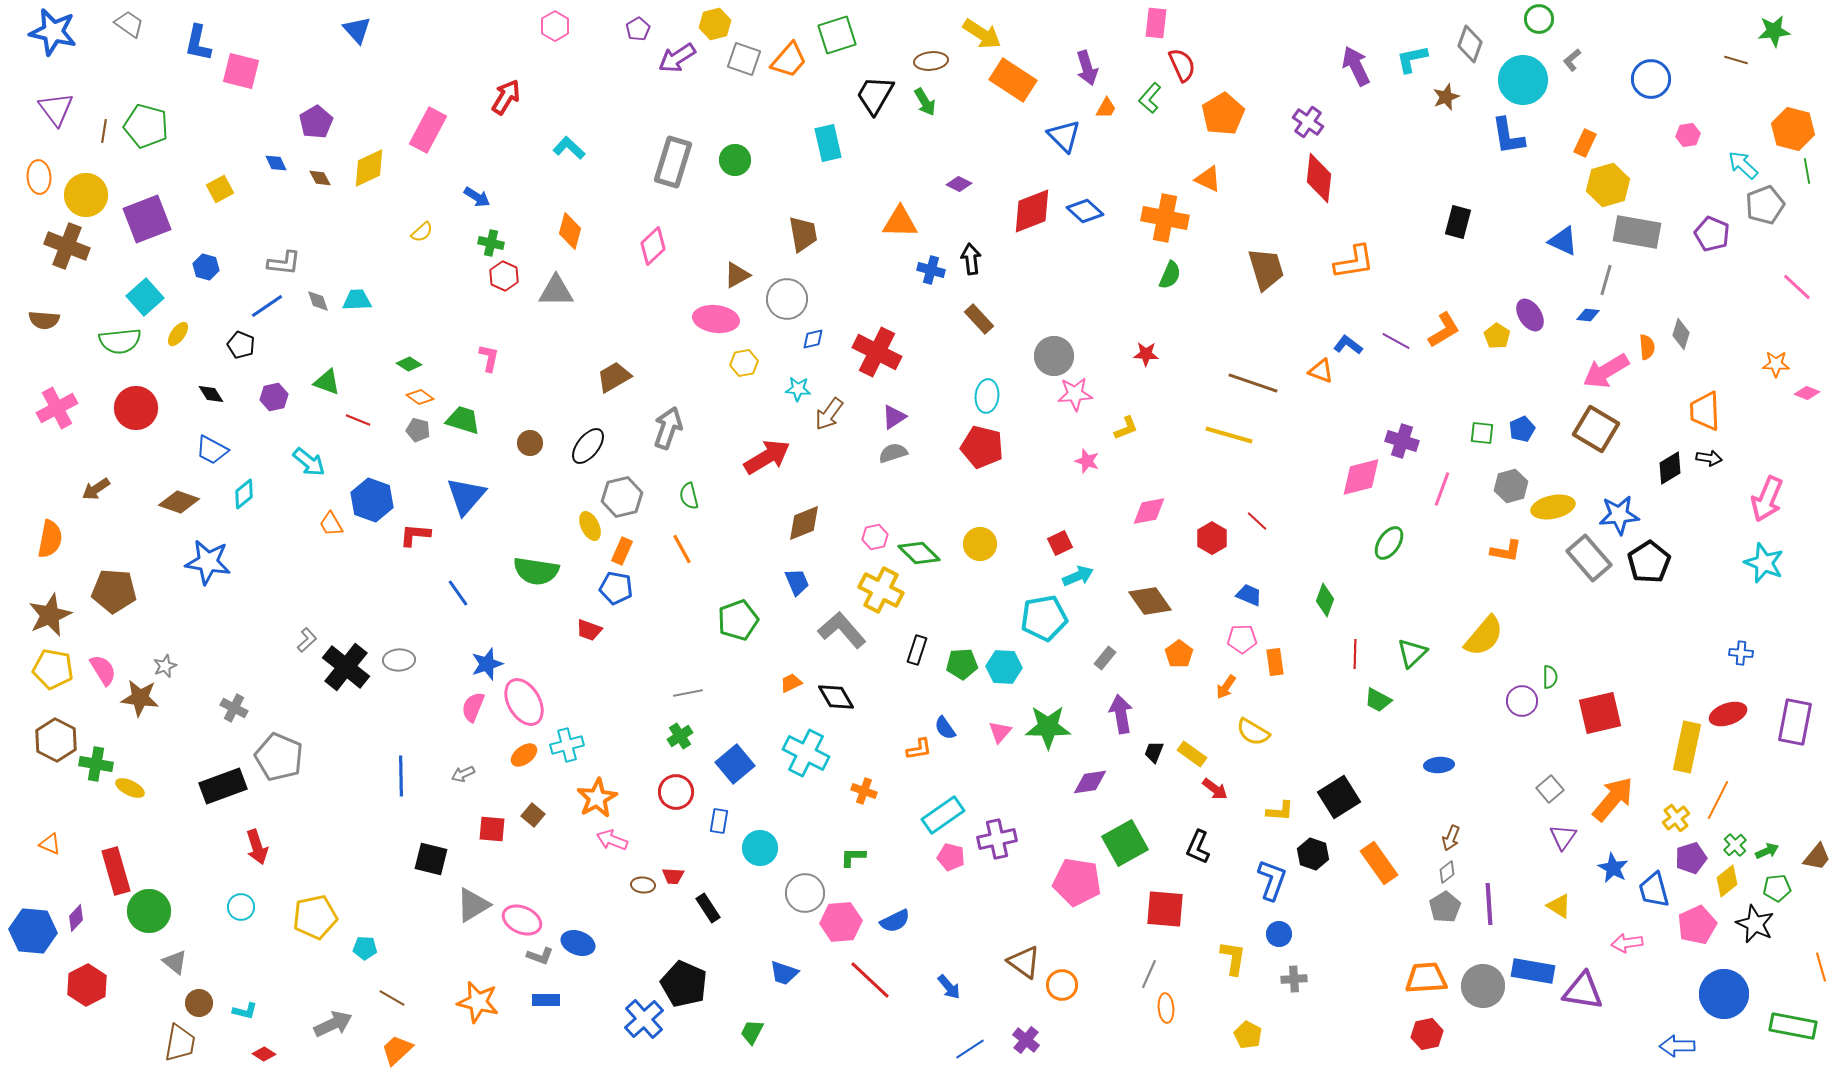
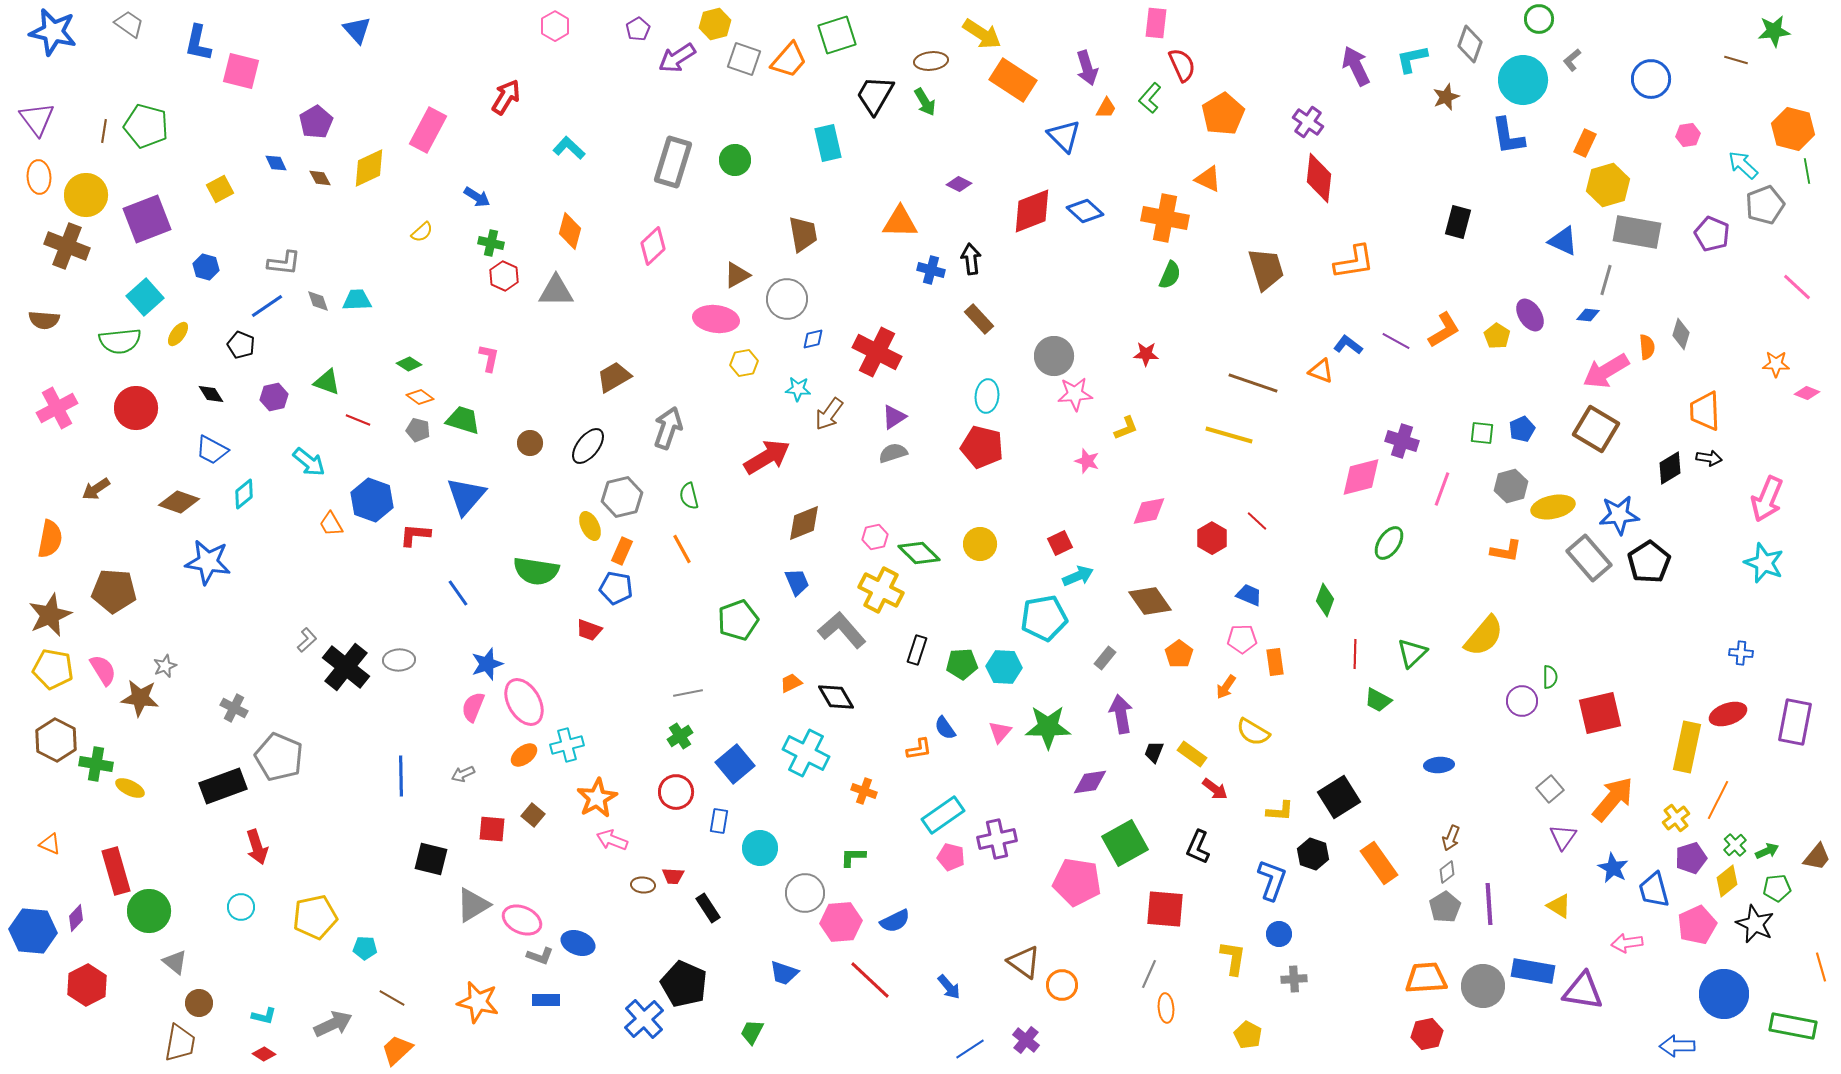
purple triangle at (56, 109): moved 19 px left, 10 px down
cyan L-shape at (245, 1011): moved 19 px right, 5 px down
